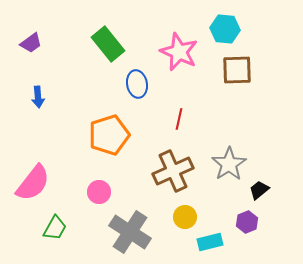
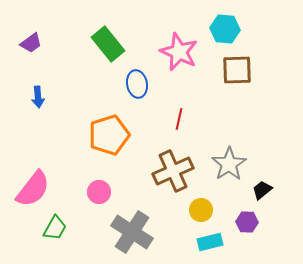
pink semicircle: moved 6 px down
black trapezoid: moved 3 px right
yellow circle: moved 16 px right, 7 px up
purple hexagon: rotated 25 degrees clockwise
gray cross: moved 2 px right
